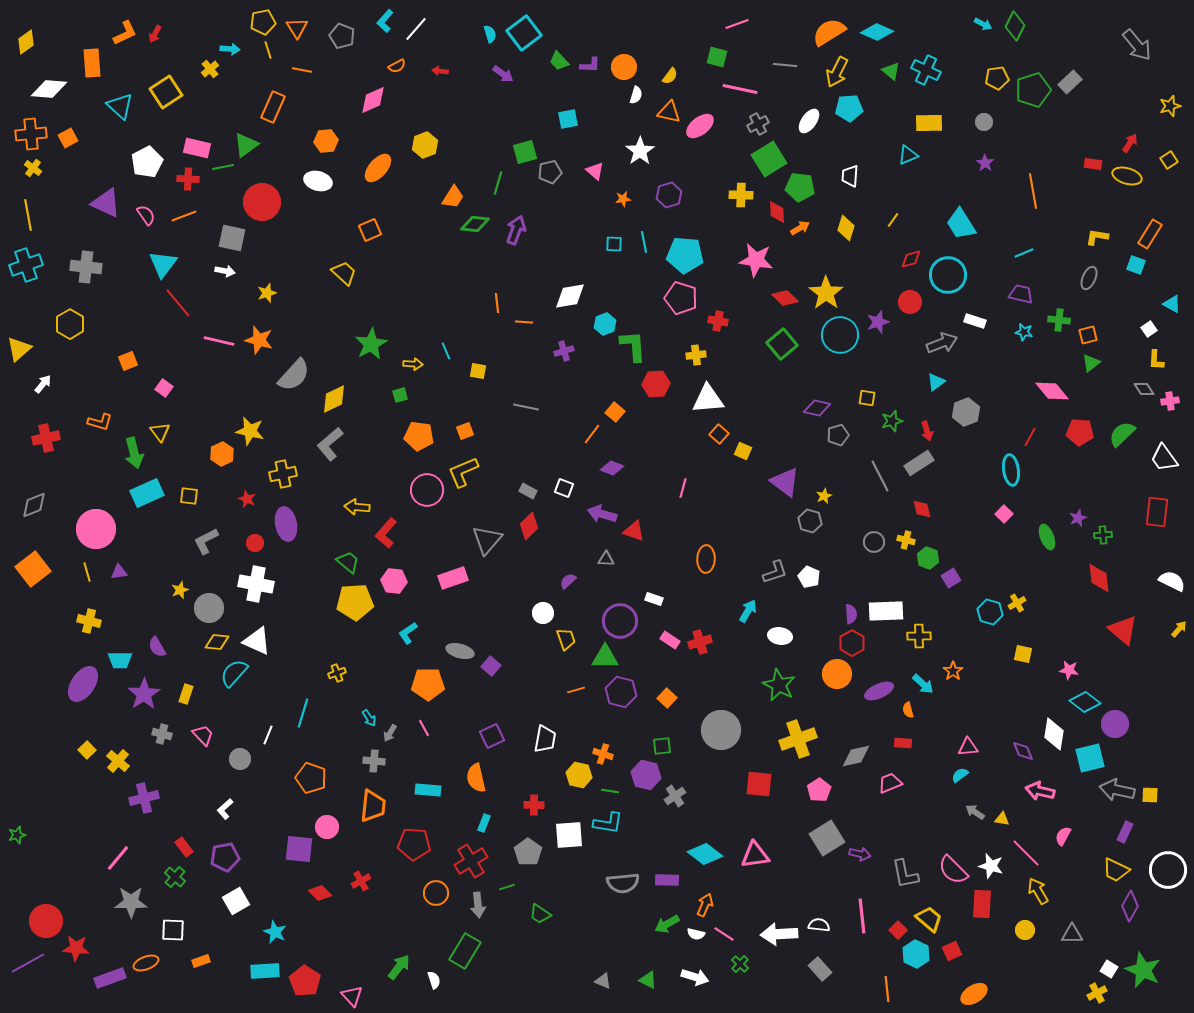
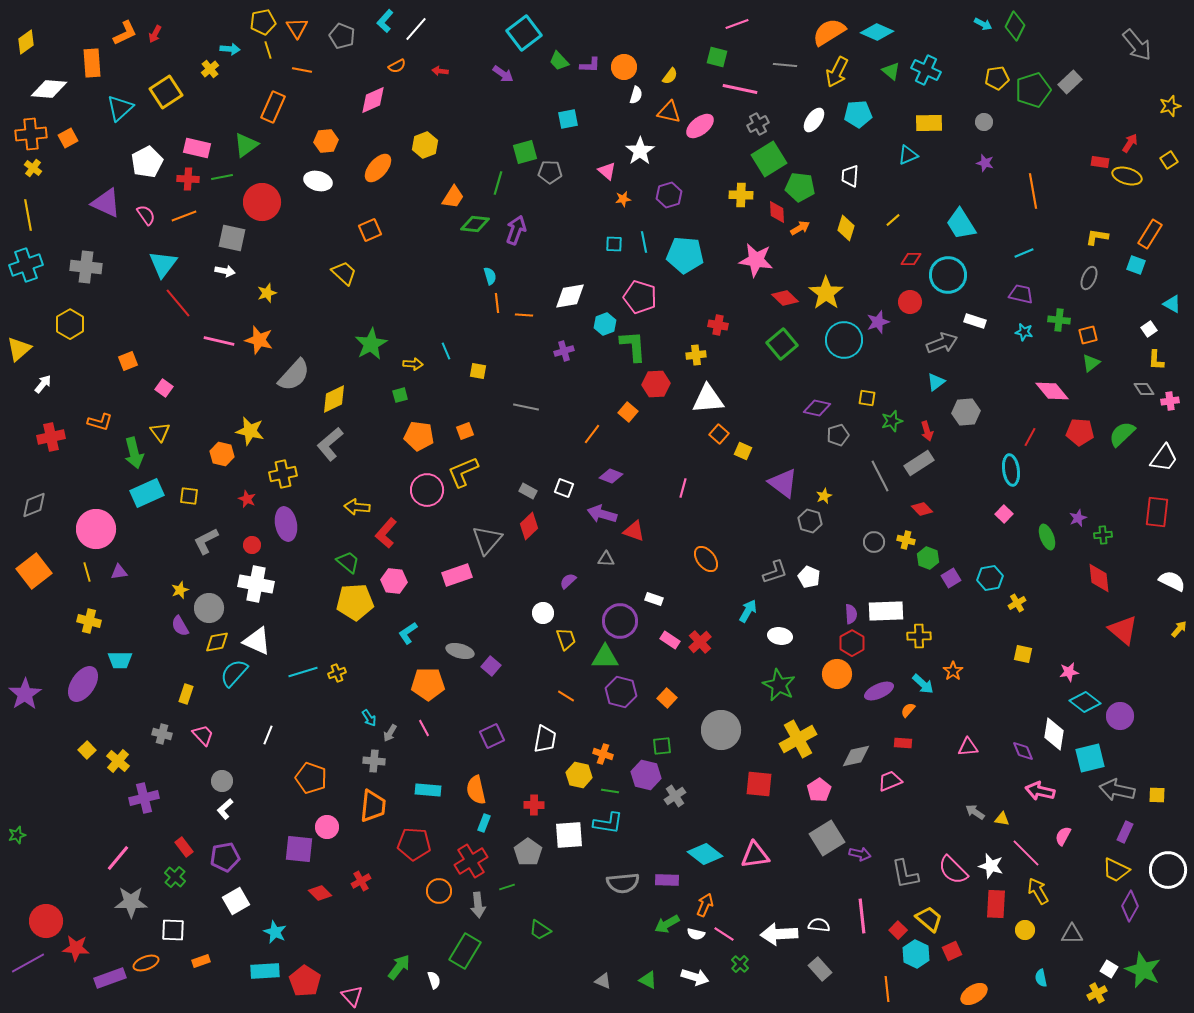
cyan semicircle at (490, 34): moved 242 px down
cyan triangle at (120, 106): moved 2 px down; rotated 36 degrees clockwise
cyan pentagon at (849, 108): moved 9 px right, 6 px down
white ellipse at (809, 121): moved 5 px right, 1 px up
purple star at (985, 163): rotated 18 degrees counterclockwise
red rectangle at (1093, 164): moved 7 px right, 2 px up
green line at (223, 167): moved 1 px left, 10 px down
pink triangle at (595, 171): moved 12 px right
gray pentagon at (550, 172): rotated 15 degrees clockwise
yellow line at (893, 220): rotated 14 degrees clockwise
red diamond at (911, 259): rotated 15 degrees clockwise
pink pentagon at (681, 298): moved 41 px left, 1 px up
red cross at (718, 321): moved 4 px down
orange line at (524, 322): moved 7 px up
cyan circle at (840, 335): moved 4 px right, 5 px down
orange square at (615, 412): moved 13 px right
gray hexagon at (966, 412): rotated 16 degrees clockwise
red cross at (46, 438): moved 5 px right, 1 px up
orange hexagon at (222, 454): rotated 20 degrees counterclockwise
white trapezoid at (1164, 458): rotated 108 degrees counterclockwise
purple diamond at (612, 468): moved 1 px left, 8 px down
purple triangle at (785, 482): moved 2 px left, 1 px down
red diamond at (922, 509): rotated 30 degrees counterclockwise
red circle at (255, 543): moved 3 px left, 2 px down
orange ellipse at (706, 559): rotated 40 degrees counterclockwise
orange square at (33, 569): moved 1 px right, 2 px down
pink rectangle at (453, 578): moved 4 px right, 3 px up
cyan hexagon at (990, 612): moved 34 px up; rotated 25 degrees counterclockwise
yellow diamond at (217, 642): rotated 15 degrees counterclockwise
red cross at (700, 642): rotated 25 degrees counterclockwise
purple semicircle at (157, 647): moved 23 px right, 21 px up
pink star at (1069, 670): moved 2 px down; rotated 18 degrees counterclockwise
orange line at (576, 690): moved 10 px left, 6 px down; rotated 48 degrees clockwise
purple star at (144, 694): moved 119 px left
orange semicircle at (908, 710): rotated 56 degrees clockwise
cyan line at (303, 713): moved 41 px up; rotated 56 degrees clockwise
purple circle at (1115, 724): moved 5 px right, 8 px up
yellow cross at (798, 739): rotated 9 degrees counterclockwise
gray circle at (240, 759): moved 18 px left, 22 px down
cyan semicircle at (960, 775): moved 81 px right, 203 px down; rotated 66 degrees counterclockwise
orange semicircle at (476, 778): moved 12 px down
pink trapezoid at (890, 783): moved 2 px up
yellow square at (1150, 795): moved 7 px right
orange circle at (436, 893): moved 3 px right, 2 px up
red rectangle at (982, 904): moved 14 px right
green trapezoid at (540, 914): moved 16 px down
